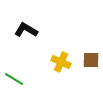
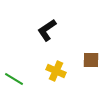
black L-shape: moved 21 px right; rotated 65 degrees counterclockwise
yellow cross: moved 5 px left, 9 px down
